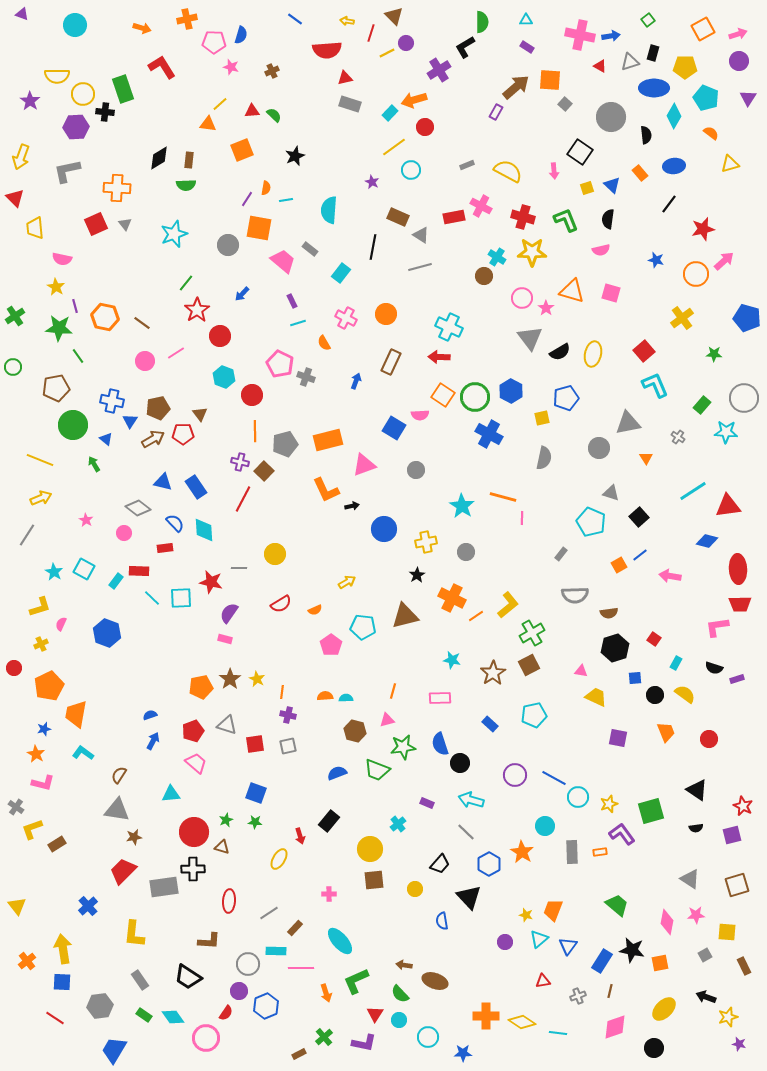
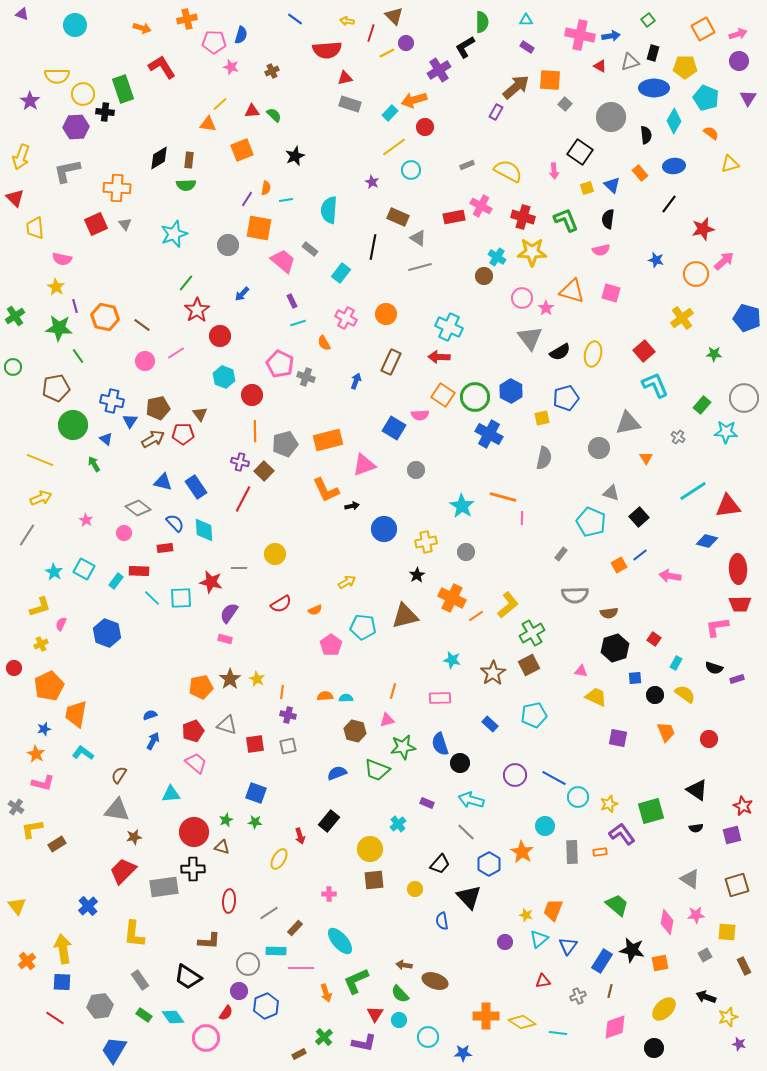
cyan diamond at (674, 116): moved 5 px down
gray triangle at (421, 235): moved 3 px left, 3 px down
brown line at (142, 323): moved 2 px down
yellow L-shape at (32, 829): rotated 10 degrees clockwise
